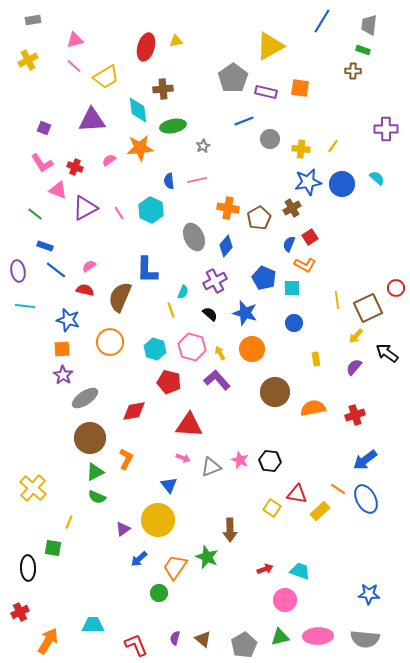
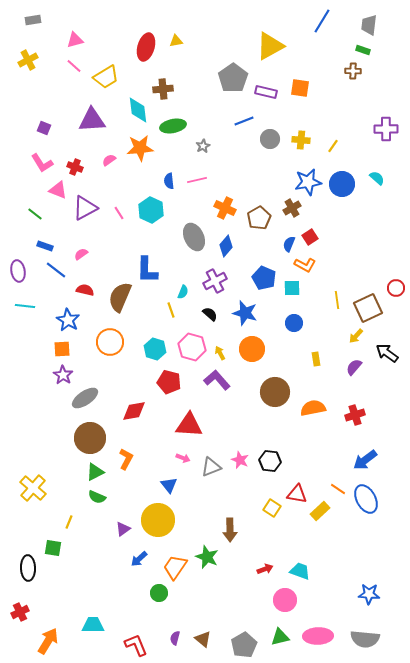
yellow cross at (301, 149): moved 9 px up
orange cross at (228, 208): moved 3 px left; rotated 15 degrees clockwise
pink semicircle at (89, 266): moved 8 px left, 12 px up
blue star at (68, 320): rotated 15 degrees clockwise
